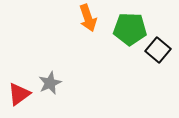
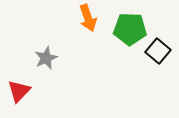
black square: moved 1 px down
gray star: moved 4 px left, 25 px up
red triangle: moved 3 px up; rotated 10 degrees counterclockwise
